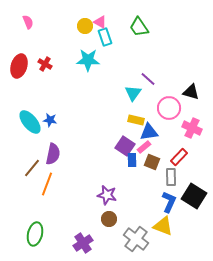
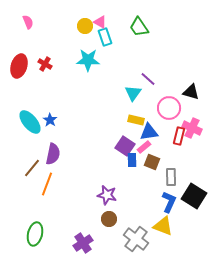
blue star: rotated 24 degrees clockwise
red rectangle: moved 21 px up; rotated 30 degrees counterclockwise
